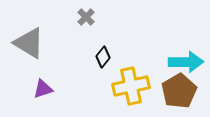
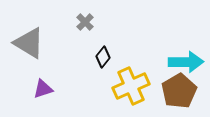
gray cross: moved 1 px left, 5 px down
yellow cross: rotated 12 degrees counterclockwise
